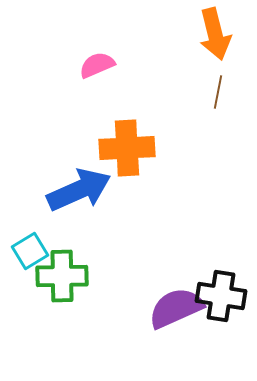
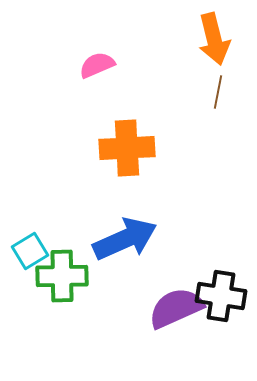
orange arrow: moved 1 px left, 5 px down
blue arrow: moved 46 px right, 49 px down
